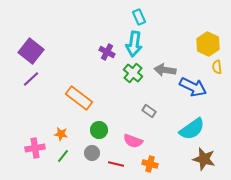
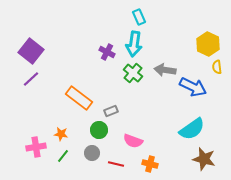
gray rectangle: moved 38 px left; rotated 56 degrees counterclockwise
pink cross: moved 1 px right, 1 px up
